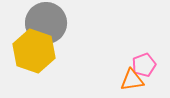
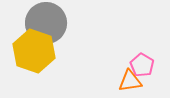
pink pentagon: moved 2 px left; rotated 20 degrees counterclockwise
orange triangle: moved 2 px left, 1 px down
